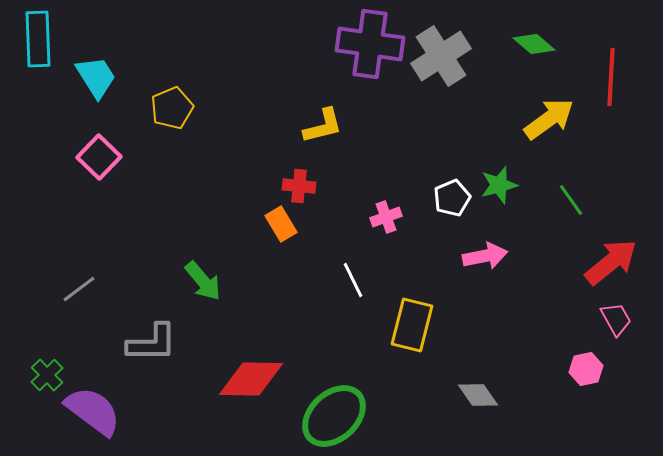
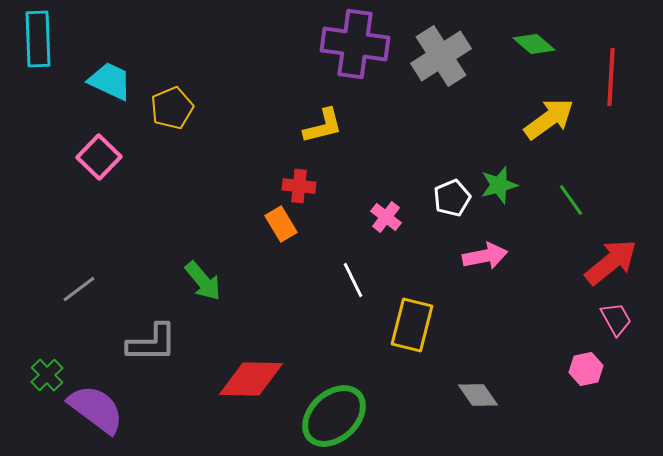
purple cross: moved 15 px left
cyan trapezoid: moved 14 px right, 4 px down; rotated 33 degrees counterclockwise
pink cross: rotated 32 degrees counterclockwise
purple semicircle: moved 3 px right, 2 px up
